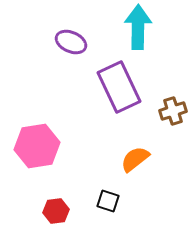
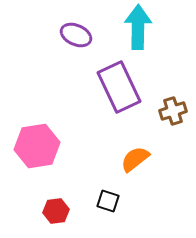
purple ellipse: moved 5 px right, 7 px up
